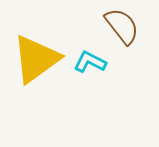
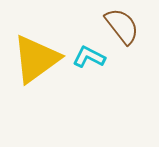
cyan L-shape: moved 1 px left, 5 px up
